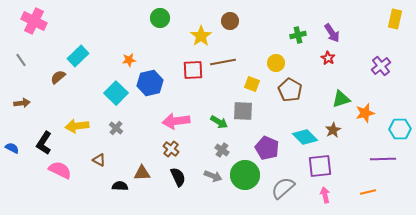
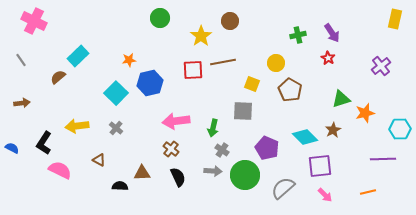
green arrow at (219, 122): moved 6 px left, 6 px down; rotated 72 degrees clockwise
gray arrow at (213, 176): moved 5 px up; rotated 18 degrees counterclockwise
pink arrow at (325, 195): rotated 147 degrees clockwise
